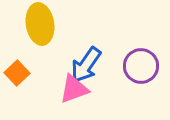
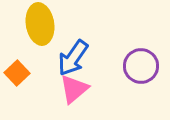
blue arrow: moved 13 px left, 7 px up
pink triangle: rotated 20 degrees counterclockwise
